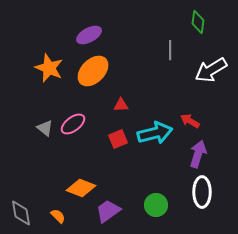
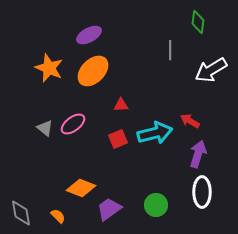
purple trapezoid: moved 1 px right, 2 px up
